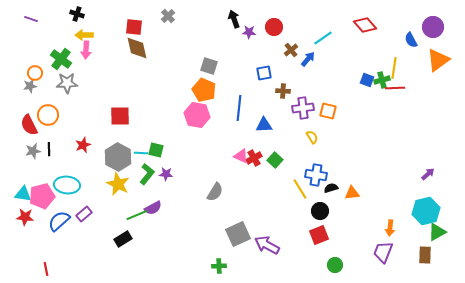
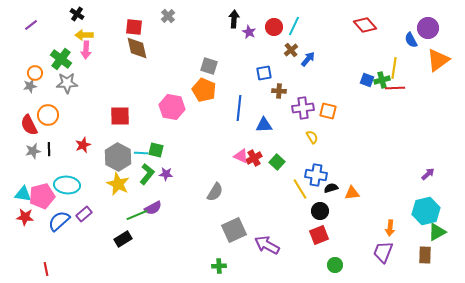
black cross at (77, 14): rotated 16 degrees clockwise
purple line at (31, 19): moved 6 px down; rotated 56 degrees counterclockwise
black arrow at (234, 19): rotated 24 degrees clockwise
purple circle at (433, 27): moved 5 px left, 1 px down
purple star at (249, 32): rotated 24 degrees clockwise
cyan line at (323, 38): moved 29 px left, 12 px up; rotated 30 degrees counterclockwise
brown cross at (283, 91): moved 4 px left
pink hexagon at (197, 115): moved 25 px left, 8 px up
green square at (275, 160): moved 2 px right, 2 px down
gray square at (238, 234): moved 4 px left, 4 px up
